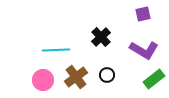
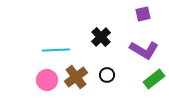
pink circle: moved 4 px right
